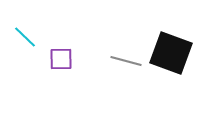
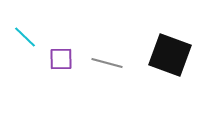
black square: moved 1 px left, 2 px down
gray line: moved 19 px left, 2 px down
